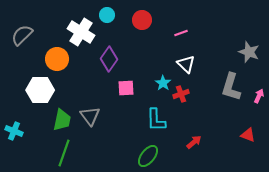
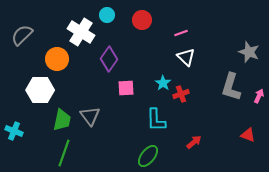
white triangle: moved 7 px up
